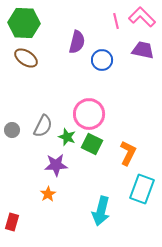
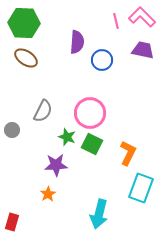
purple semicircle: rotated 10 degrees counterclockwise
pink circle: moved 1 px right, 1 px up
gray semicircle: moved 15 px up
cyan rectangle: moved 1 px left, 1 px up
cyan arrow: moved 2 px left, 3 px down
